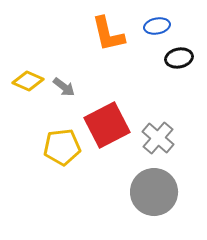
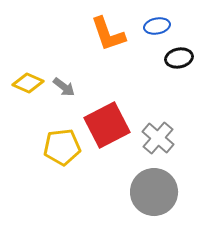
orange L-shape: rotated 6 degrees counterclockwise
yellow diamond: moved 2 px down
